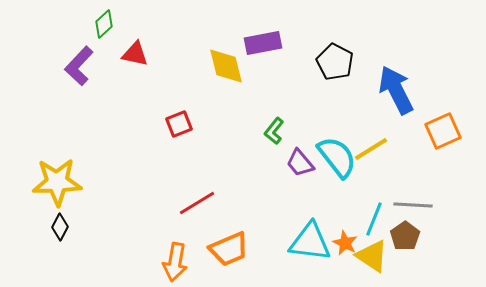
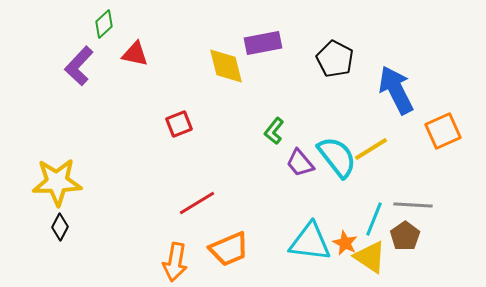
black pentagon: moved 3 px up
yellow triangle: moved 2 px left, 1 px down
